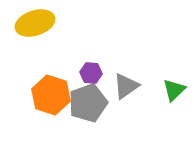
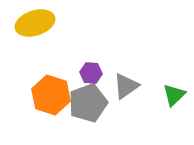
green triangle: moved 5 px down
